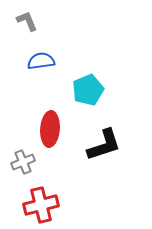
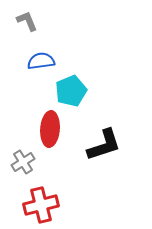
cyan pentagon: moved 17 px left, 1 px down
gray cross: rotated 10 degrees counterclockwise
